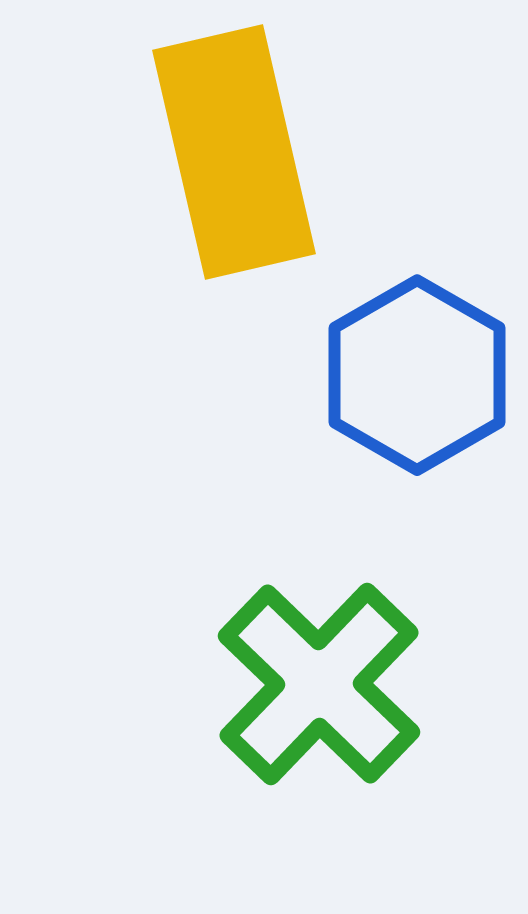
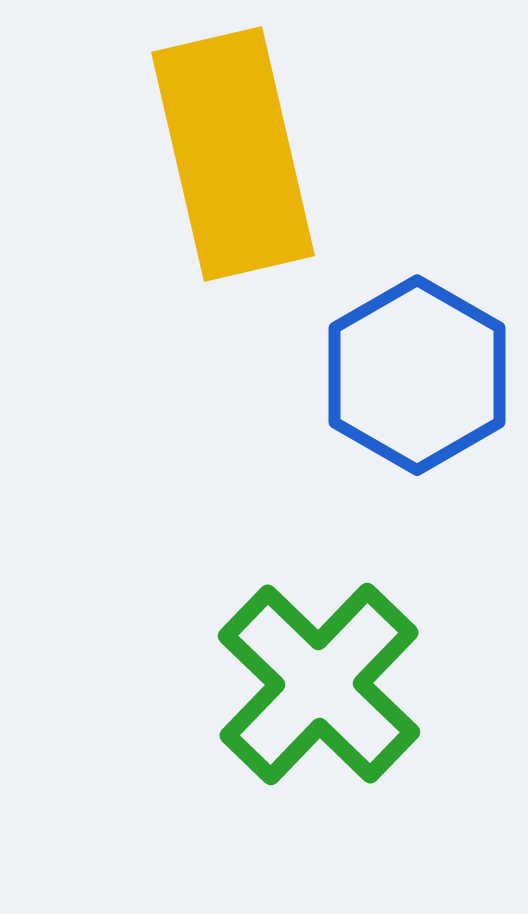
yellow rectangle: moved 1 px left, 2 px down
